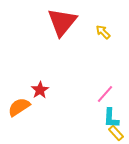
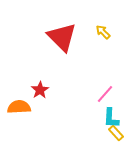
red triangle: moved 15 px down; rotated 24 degrees counterclockwise
orange semicircle: rotated 30 degrees clockwise
